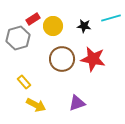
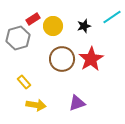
cyan line: moved 1 px right, 1 px up; rotated 18 degrees counterclockwise
black star: rotated 24 degrees counterclockwise
red star: moved 2 px left; rotated 30 degrees clockwise
yellow arrow: rotated 18 degrees counterclockwise
